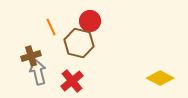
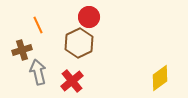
red circle: moved 1 px left, 4 px up
orange line: moved 13 px left, 2 px up
brown hexagon: rotated 20 degrees clockwise
brown cross: moved 9 px left, 6 px up
yellow diamond: rotated 64 degrees counterclockwise
